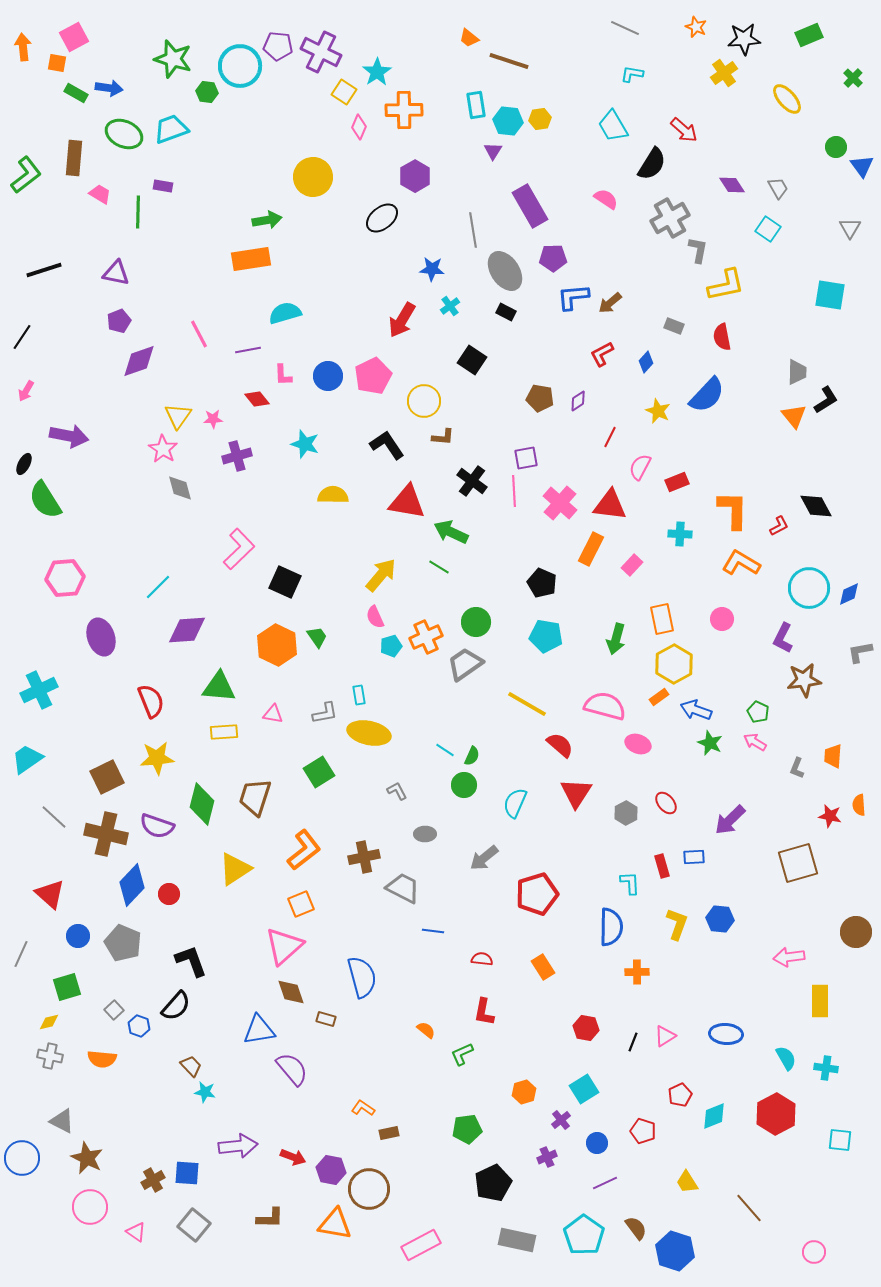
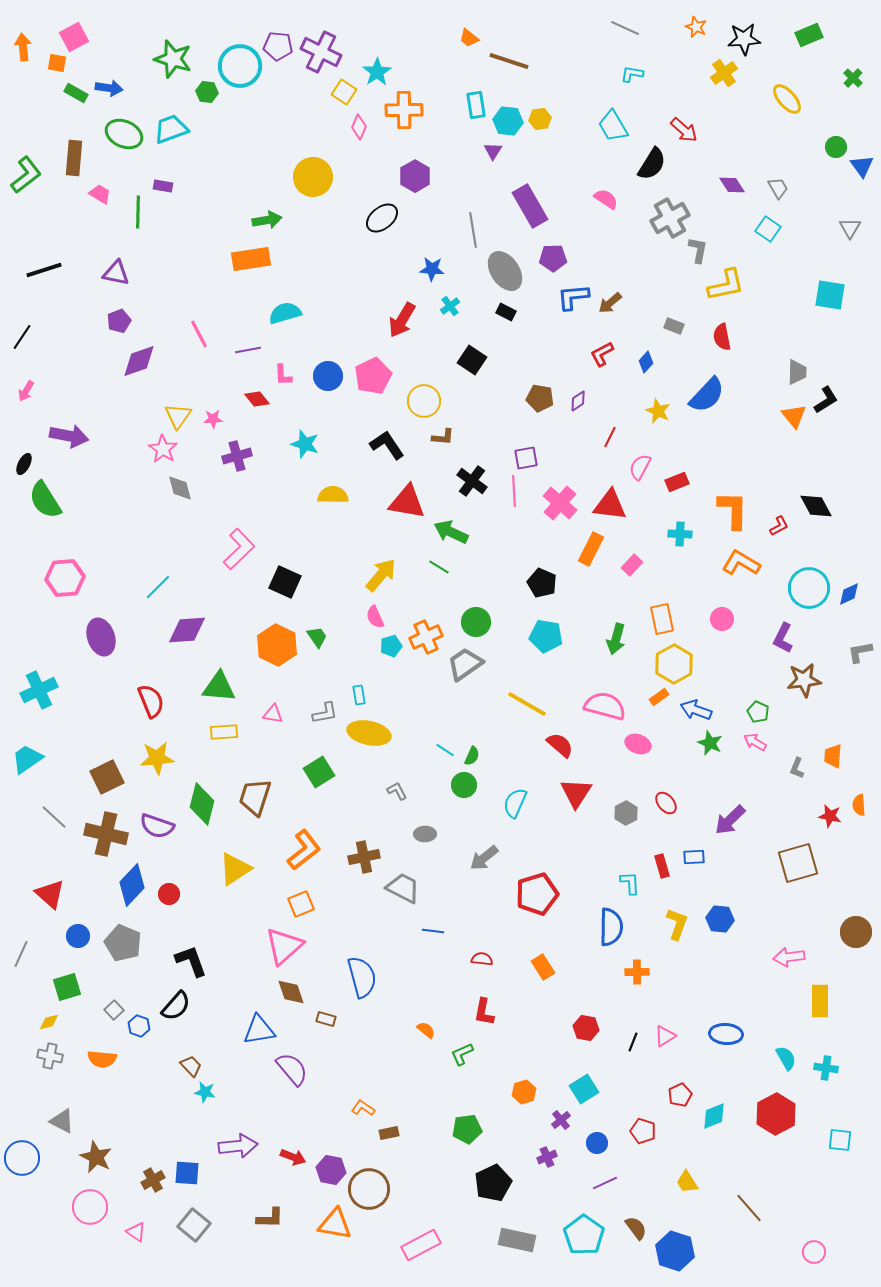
brown star at (87, 1158): moved 9 px right, 1 px up
